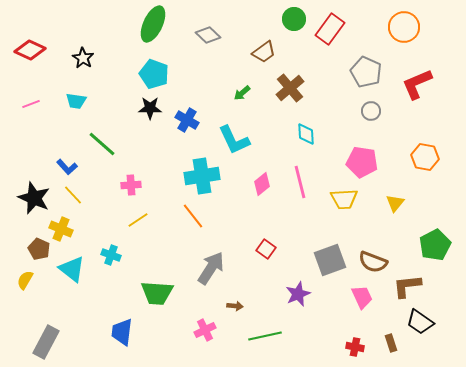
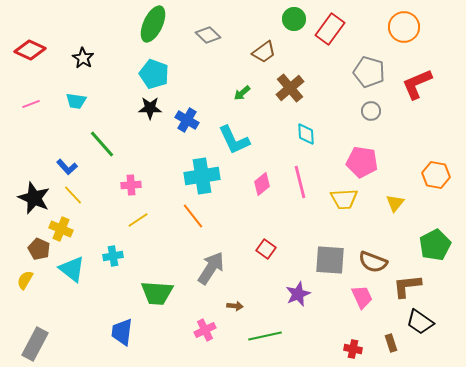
gray pentagon at (366, 72): moved 3 px right; rotated 8 degrees counterclockwise
green line at (102, 144): rotated 8 degrees clockwise
orange hexagon at (425, 157): moved 11 px right, 18 px down
cyan cross at (111, 255): moved 2 px right, 1 px down; rotated 30 degrees counterclockwise
gray square at (330, 260): rotated 24 degrees clockwise
gray rectangle at (46, 342): moved 11 px left, 2 px down
red cross at (355, 347): moved 2 px left, 2 px down
